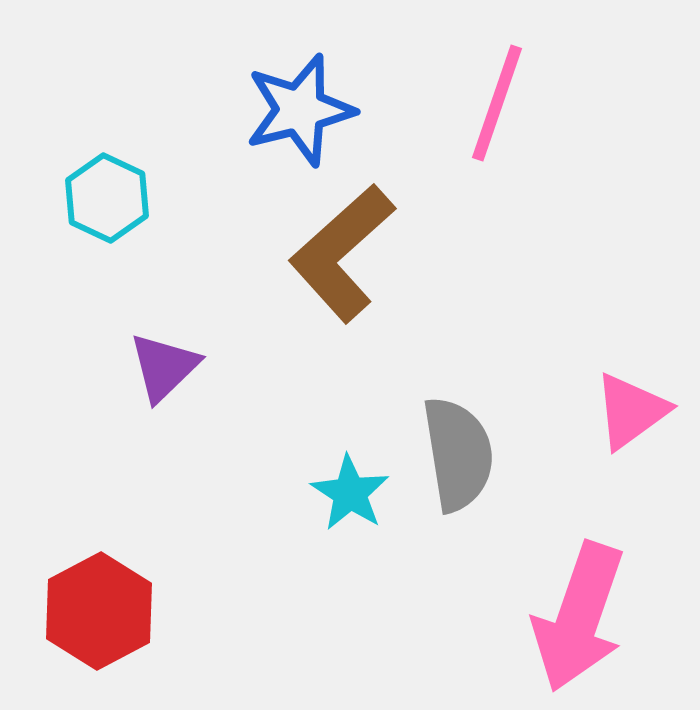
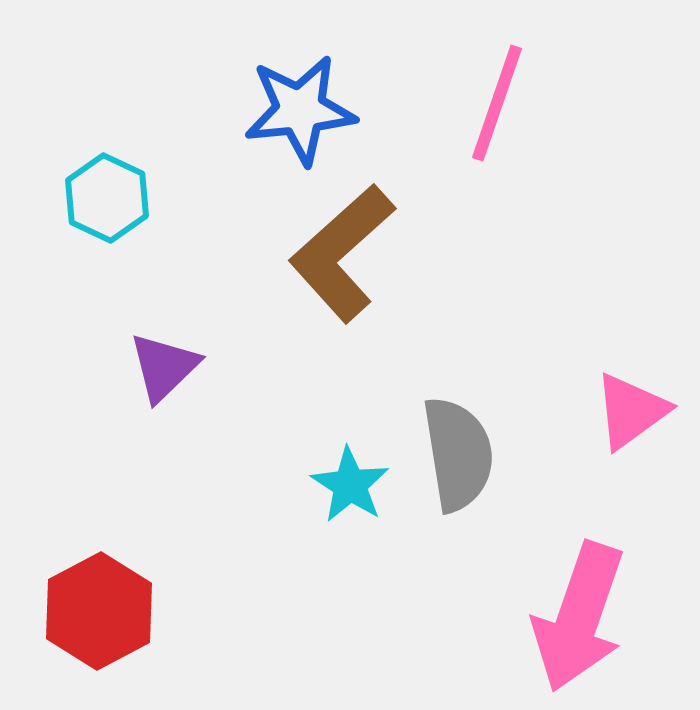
blue star: rotated 8 degrees clockwise
cyan star: moved 8 px up
